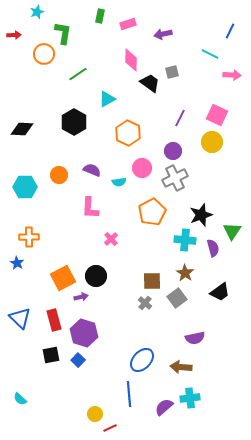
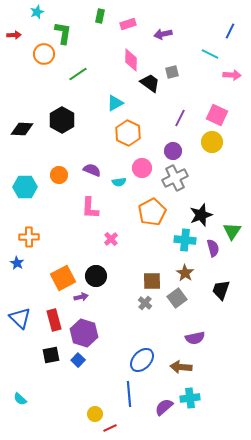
cyan triangle at (107, 99): moved 8 px right, 4 px down
black hexagon at (74, 122): moved 12 px left, 2 px up
black trapezoid at (220, 292): moved 1 px right, 2 px up; rotated 145 degrees clockwise
